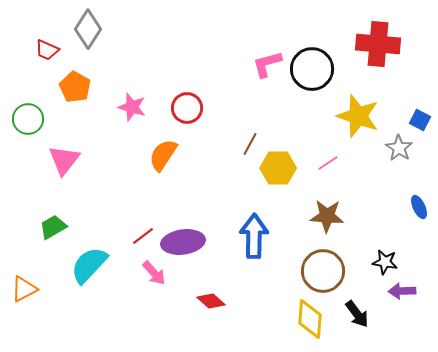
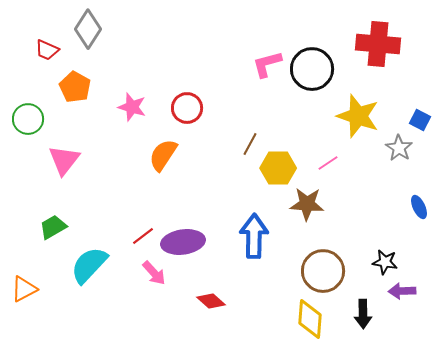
brown star: moved 20 px left, 12 px up
black arrow: moved 6 px right; rotated 36 degrees clockwise
